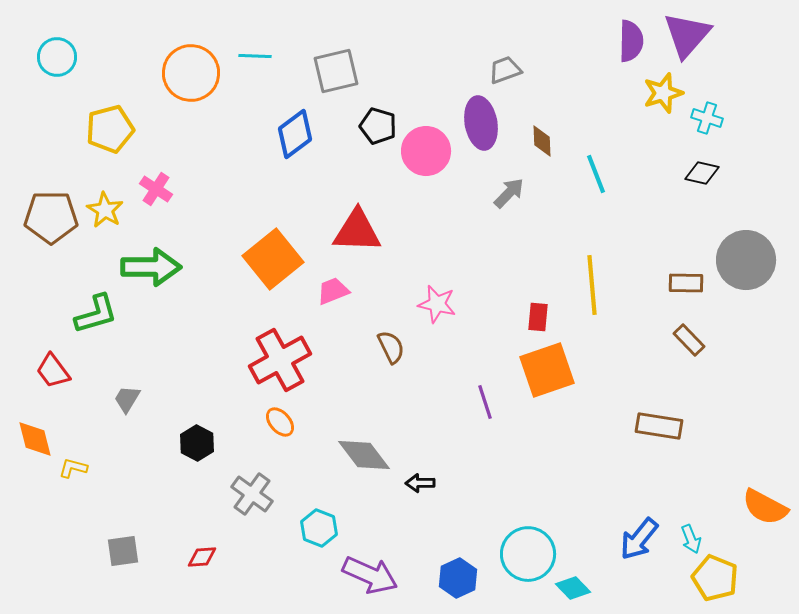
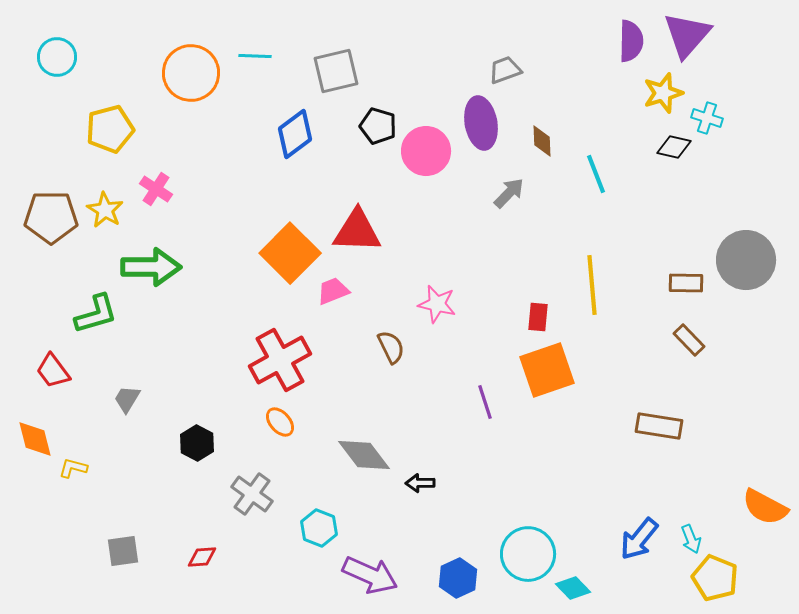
black diamond at (702, 173): moved 28 px left, 26 px up
orange square at (273, 259): moved 17 px right, 6 px up; rotated 6 degrees counterclockwise
